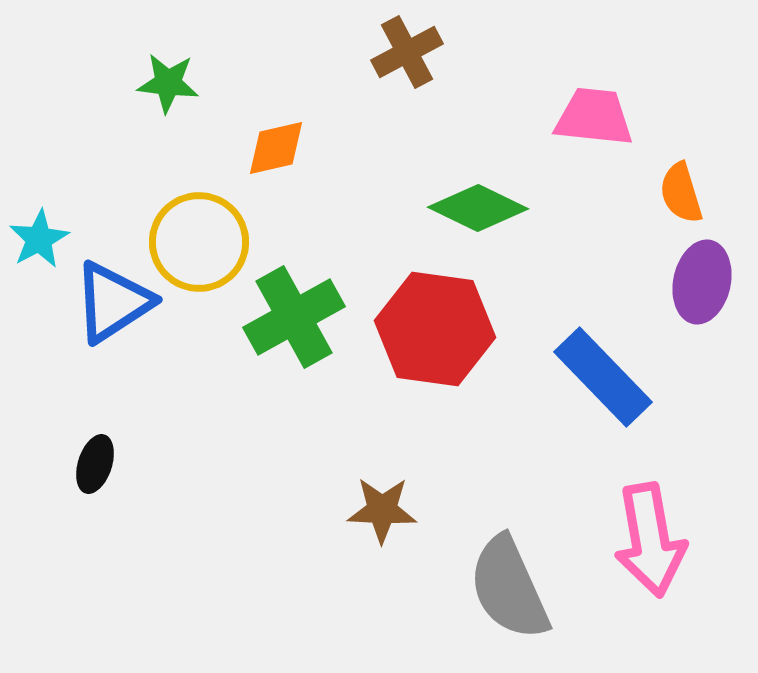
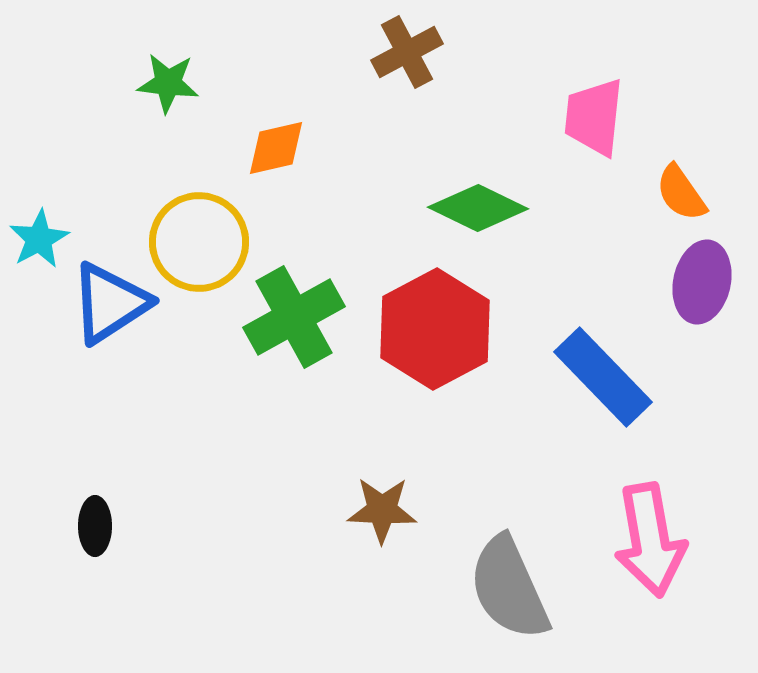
pink trapezoid: rotated 90 degrees counterclockwise
orange semicircle: rotated 18 degrees counterclockwise
blue triangle: moved 3 px left, 1 px down
red hexagon: rotated 24 degrees clockwise
black ellipse: moved 62 px down; rotated 18 degrees counterclockwise
